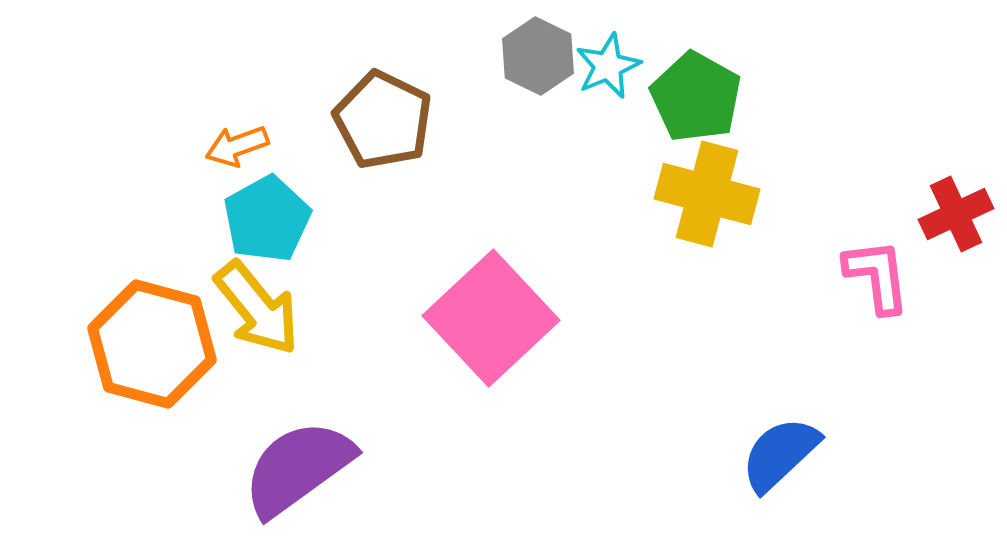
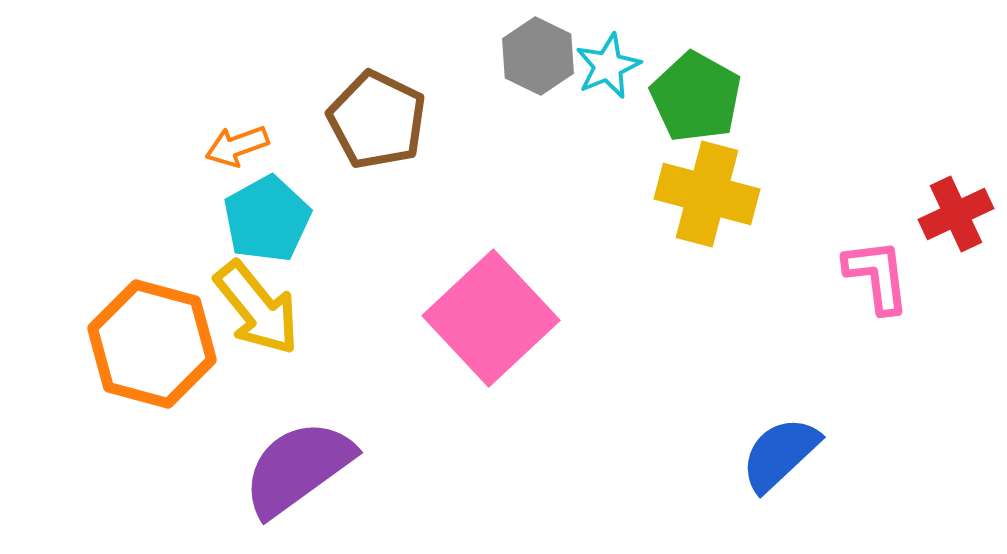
brown pentagon: moved 6 px left
